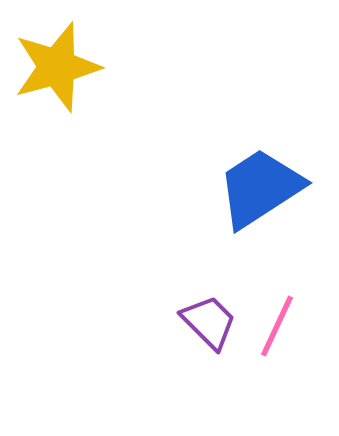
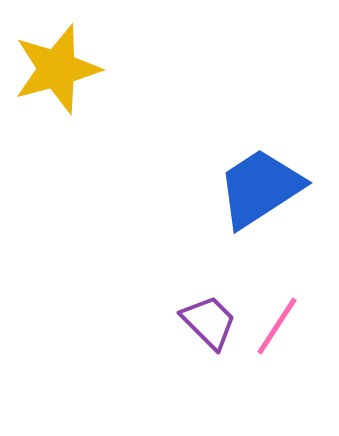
yellow star: moved 2 px down
pink line: rotated 8 degrees clockwise
